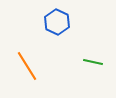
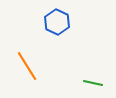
green line: moved 21 px down
